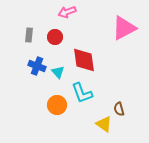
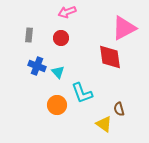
red circle: moved 6 px right, 1 px down
red diamond: moved 26 px right, 3 px up
